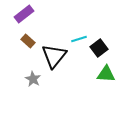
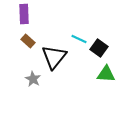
purple rectangle: rotated 54 degrees counterclockwise
cyan line: rotated 42 degrees clockwise
black square: rotated 18 degrees counterclockwise
black triangle: moved 1 px down
